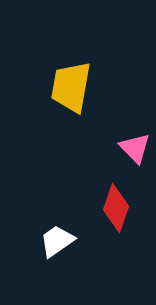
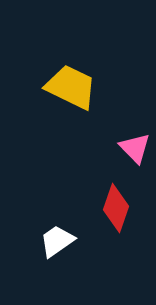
yellow trapezoid: rotated 106 degrees clockwise
